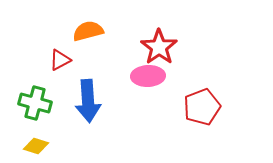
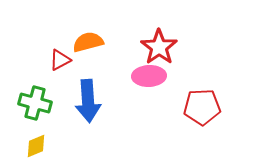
orange semicircle: moved 11 px down
pink ellipse: moved 1 px right
red pentagon: rotated 18 degrees clockwise
yellow diamond: rotated 40 degrees counterclockwise
